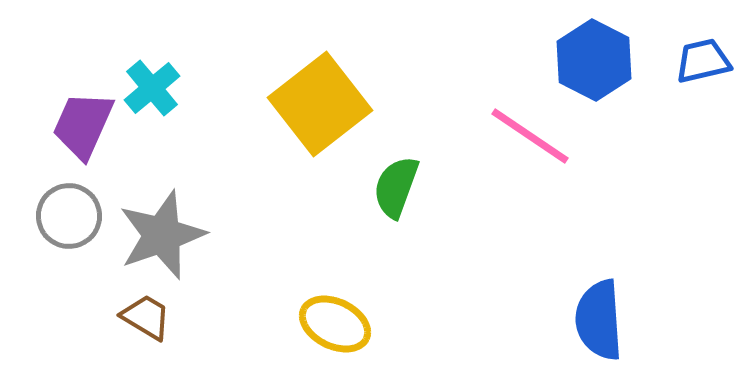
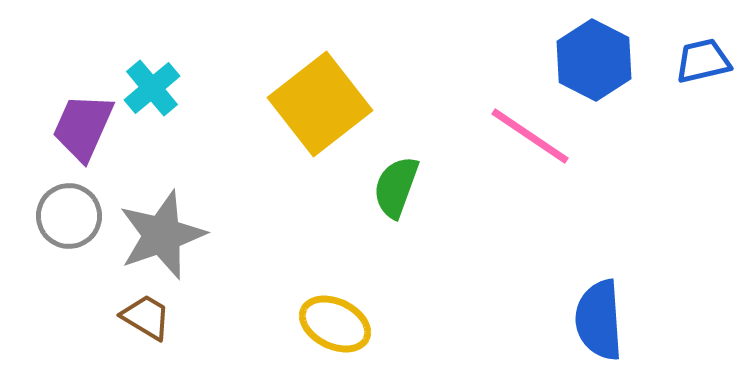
purple trapezoid: moved 2 px down
